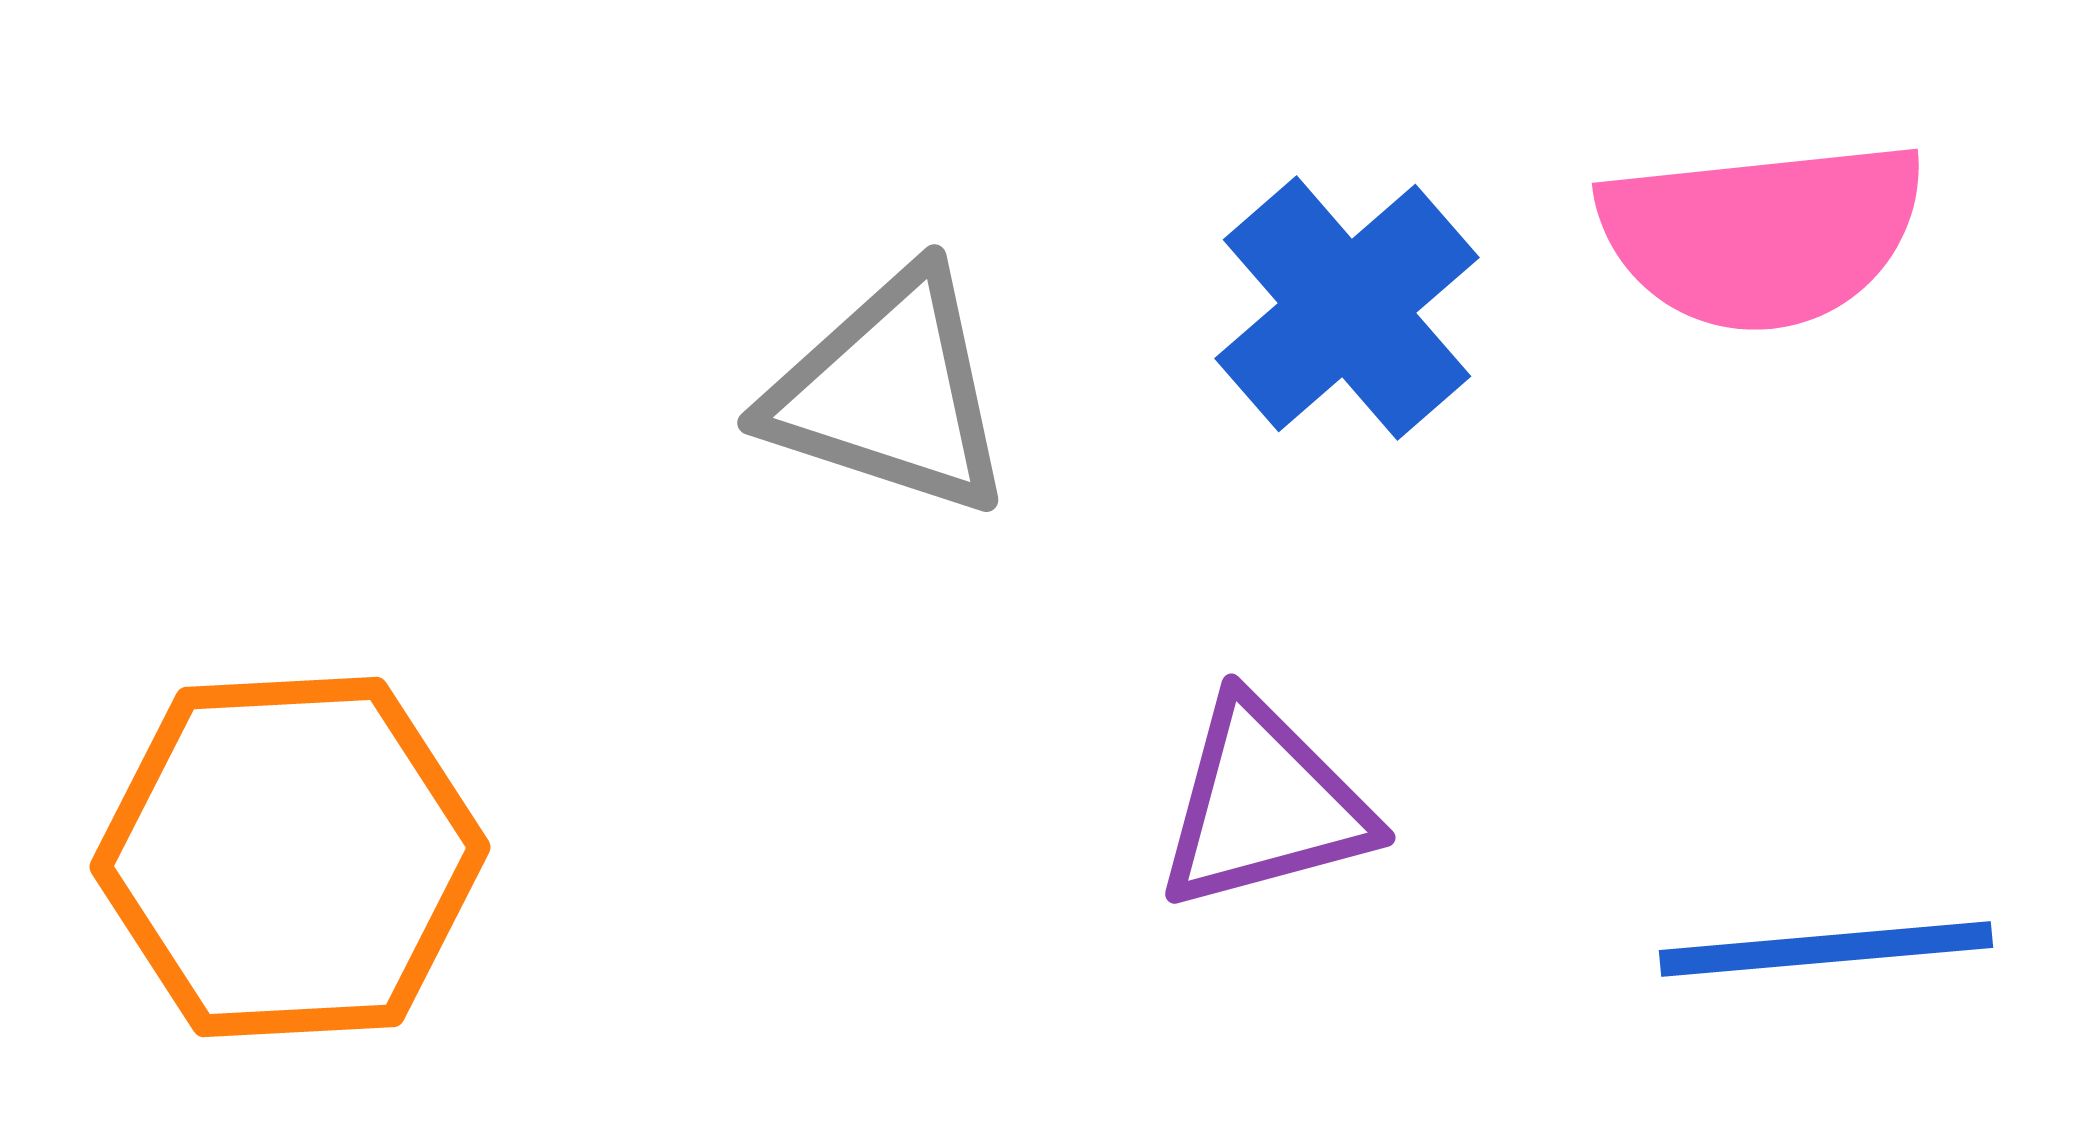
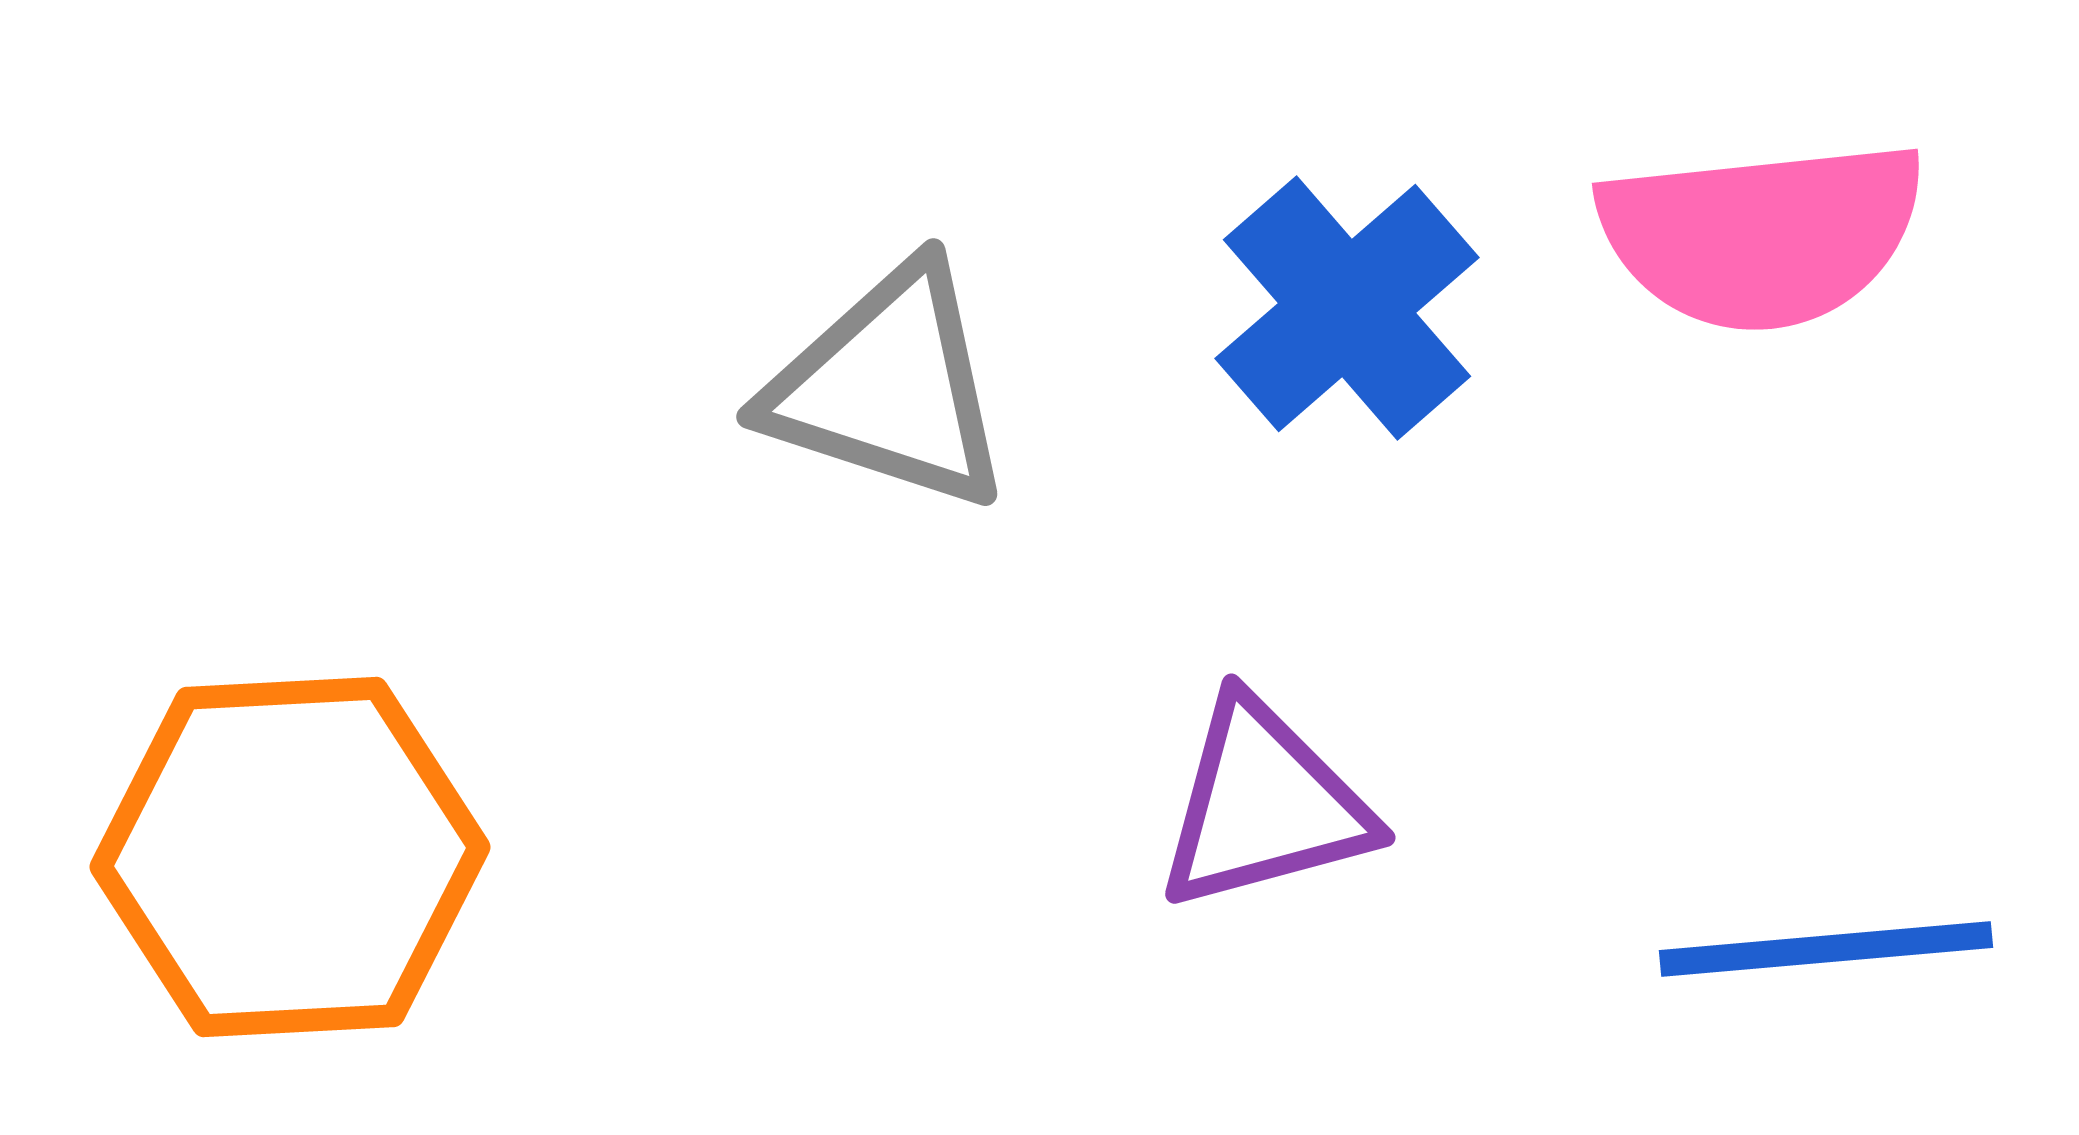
gray triangle: moved 1 px left, 6 px up
